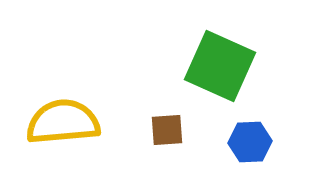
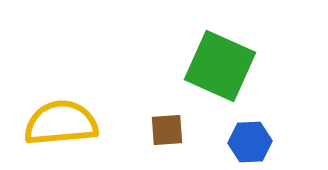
yellow semicircle: moved 2 px left, 1 px down
